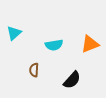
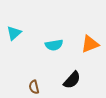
brown semicircle: moved 17 px down; rotated 16 degrees counterclockwise
